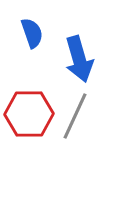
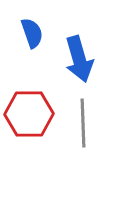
gray line: moved 8 px right, 7 px down; rotated 27 degrees counterclockwise
